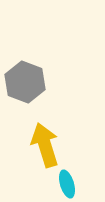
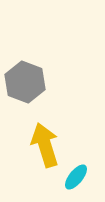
cyan ellipse: moved 9 px right, 7 px up; rotated 56 degrees clockwise
